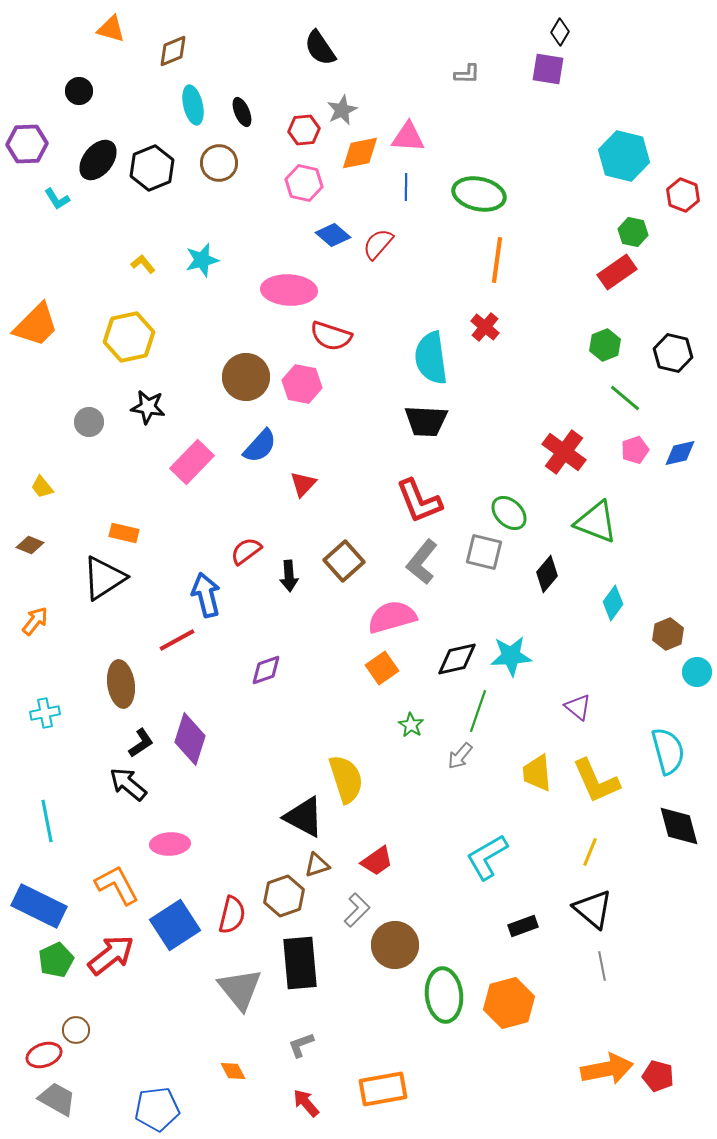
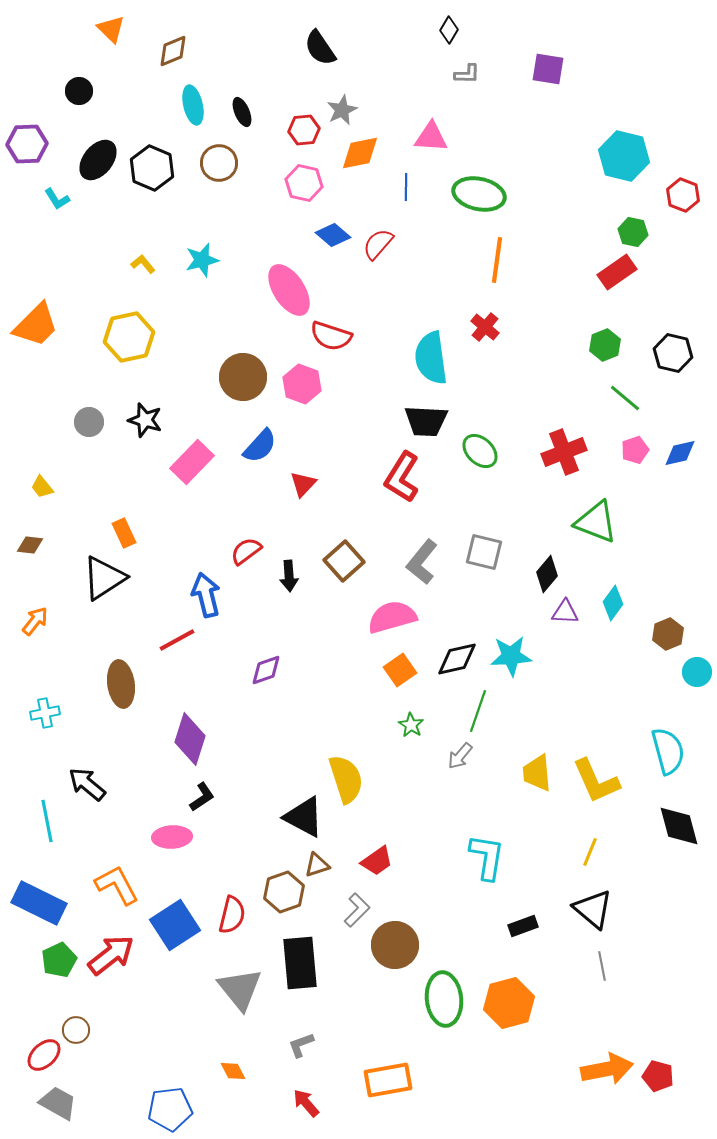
orange triangle at (111, 29): rotated 28 degrees clockwise
black diamond at (560, 32): moved 111 px left, 2 px up
pink triangle at (408, 137): moved 23 px right
black hexagon at (152, 168): rotated 15 degrees counterclockwise
pink ellipse at (289, 290): rotated 54 degrees clockwise
brown circle at (246, 377): moved 3 px left
pink hexagon at (302, 384): rotated 9 degrees clockwise
black star at (148, 407): moved 3 px left, 13 px down; rotated 8 degrees clockwise
red cross at (564, 452): rotated 33 degrees clockwise
red L-shape at (419, 501): moved 17 px left, 24 px up; rotated 54 degrees clockwise
green ellipse at (509, 513): moved 29 px left, 62 px up
orange rectangle at (124, 533): rotated 52 degrees clockwise
brown diamond at (30, 545): rotated 16 degrees counterclockwise
orange square at (382, 668): moved 18 px right, 2 px down
purple triangle at (578, 707): moved 13 px left, 95 px up; rotated 36 degrees counterclockwise
black L-shape at (141, 743): moved 61 px right, 54 px down
black arrow at (128, 784): moved 41 px left
pink ellipse at (170, 844): moved 2 px right, 7 px up
cyan L-shape at (487, 857): rotated 129 degrees clockwise
brown hexagon at (284, 896): moved 4 px up
blue rectangle at (39, 906): moved 3 px up
green pentagon at (56, 960): moved 3 px right
green ellipse at (444, 995): moved 4 px down
red ellipse at (44, 1055): rotated 24 degrees counterclockwise
orange rectangle at (383, 1089): moved 5 px right, 9 px up
gray trapezoid at (57, 1099): moved 1 px right, 4 px down
blue pentagon at (157, 1109): moved 13 px right
